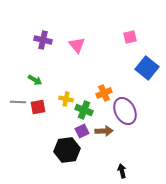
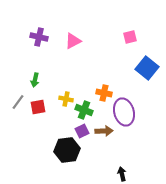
purple cross: moved 4 px left, 3 px up
pink triangle: moved 4 px left, 4 px up; rotated 42 degrees clockwise
green arrow: rotated 72 degrees clockwise
orange cross: rotated 35 degrees clockwise
gray line: rotated 56 degrees counterclockwise
purple ellipse: moved 1 px left, 1 px down; rotated 12 degrees clockwise
black arrow: moved 3 px down
